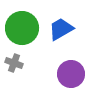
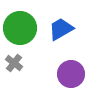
green circle: moved 2 px left
gray cross: rotated 18 degrees clockwise
